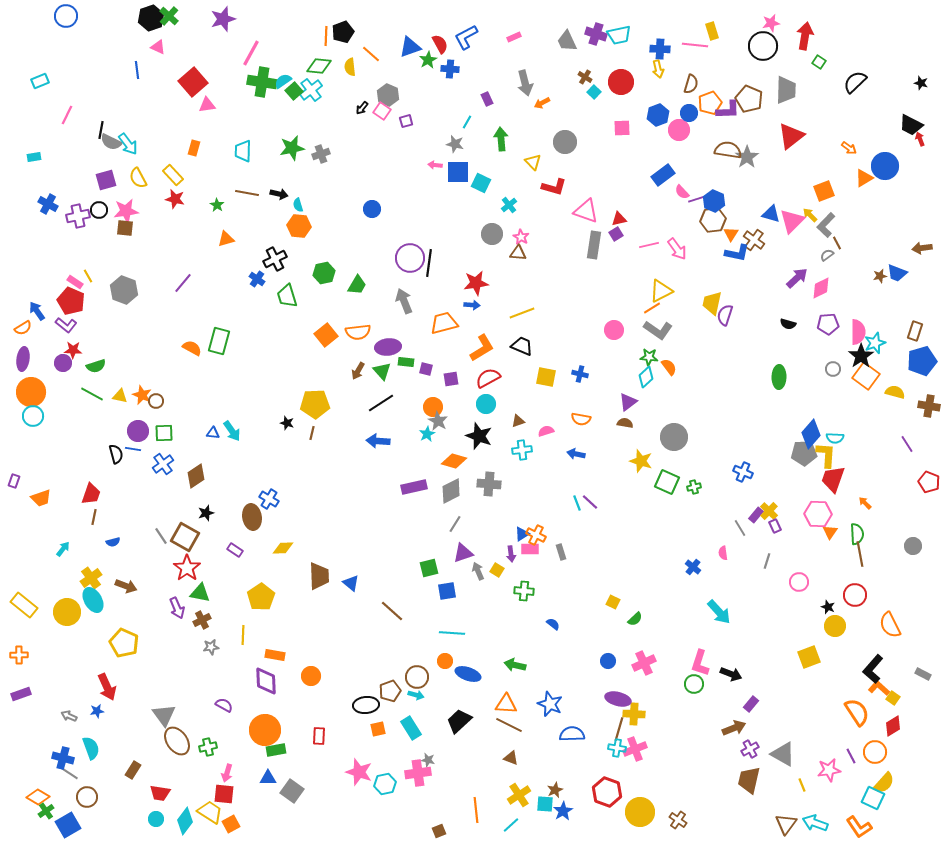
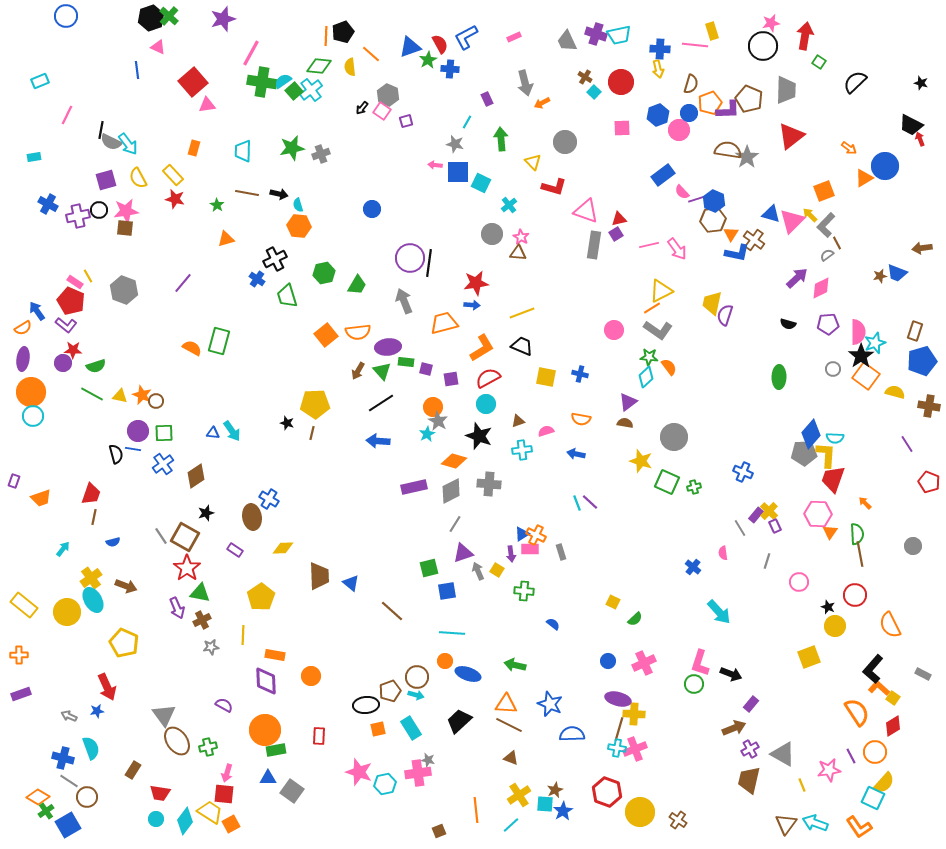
gray line at (69, 773): moved 8 px down
